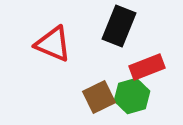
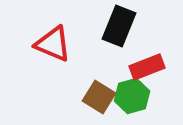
brown square: rotated 32 degrees counterclockwise
